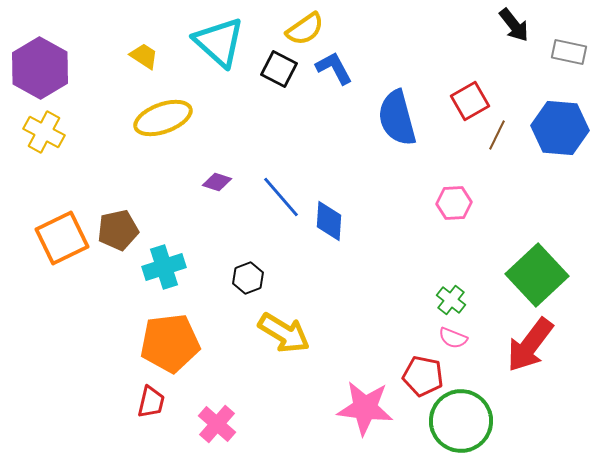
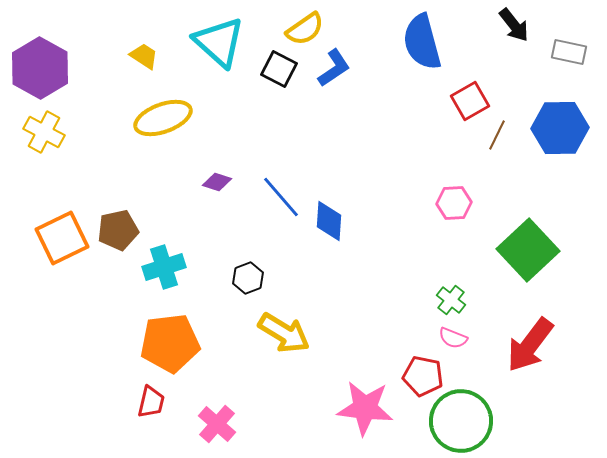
blue L-shape: rotated 84 degrees clockwise
blue semicircle: moved 25 px right, 76 px up
blue hexagon: rotated 6 degrees counterclockwise
green square: moved 9 px left, 25 px up
